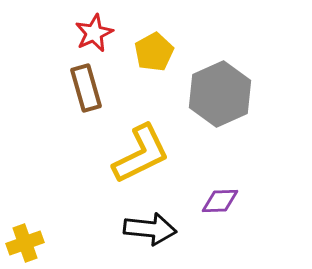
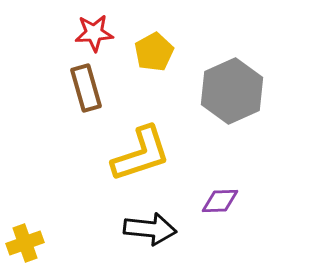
red star: rotated 21 degrees clockwise
gray hexagon: moved 12 px right, 3 px up
yellow L-shape: rotated 8 degrees clockwise
